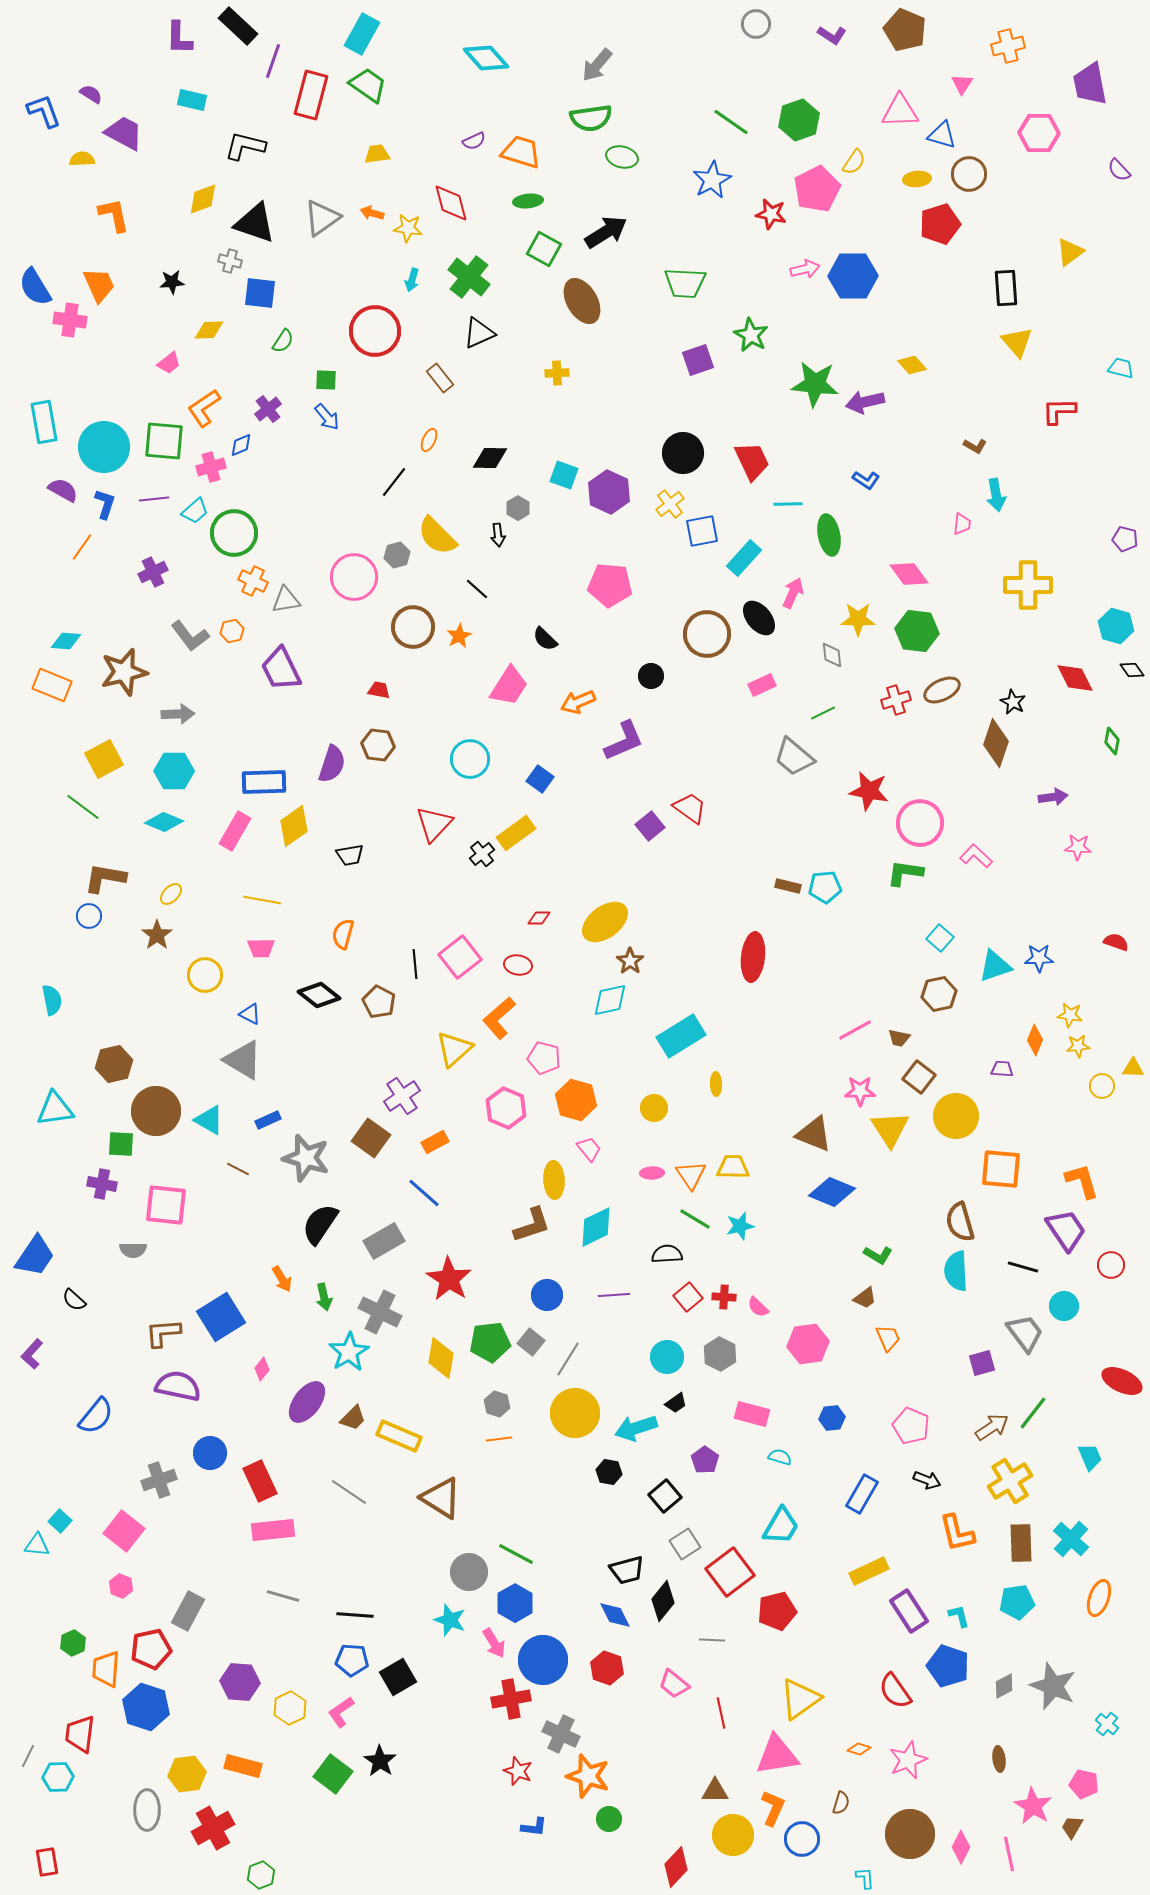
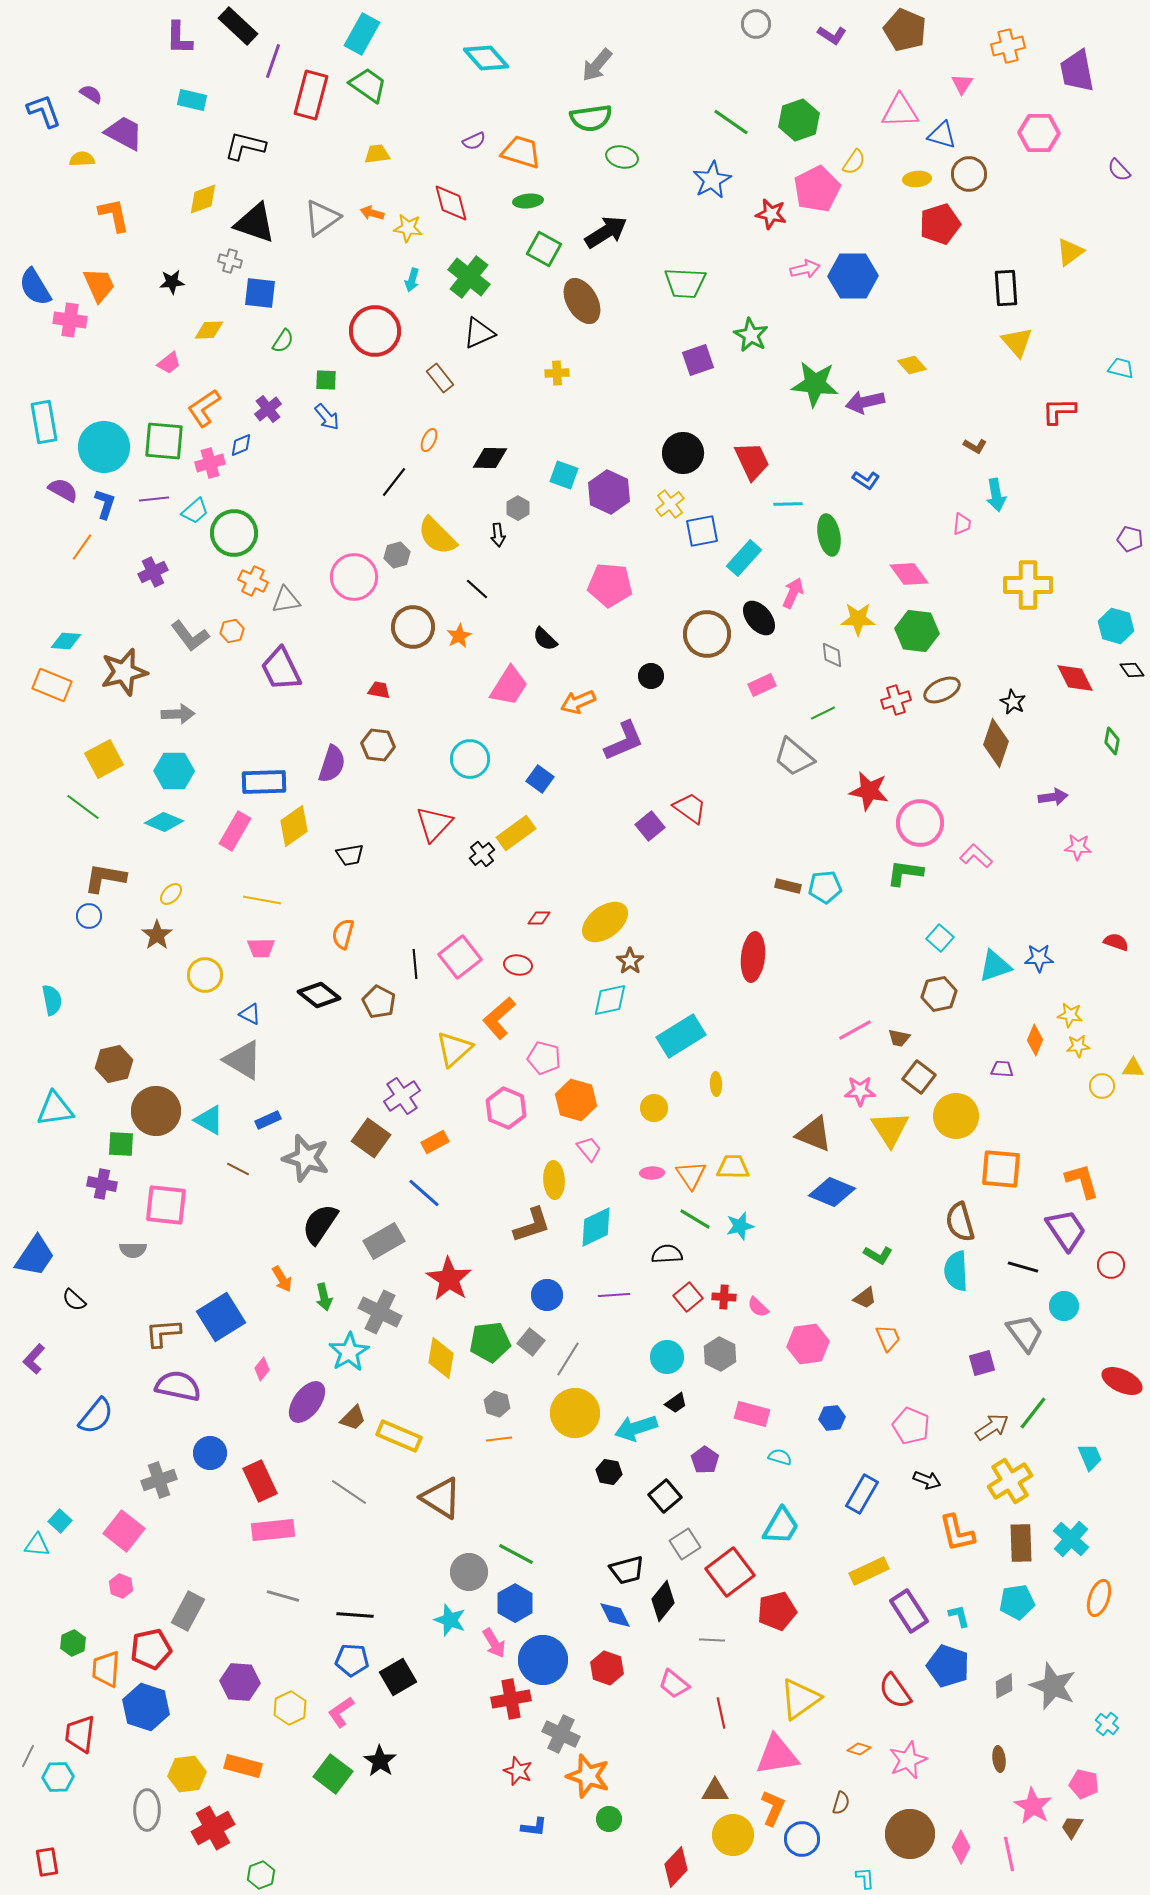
purple trapezoid at (1090, 84): moved 13 px left, 13 px up
pink cross at (211, 467): moved 1 px left, 4 px up
purple pentagon at (1125, 539): moved 5 px right
purple L-shape at (32, 1354): moved 2 px right, 5 px down
